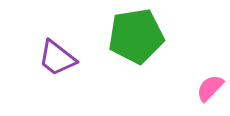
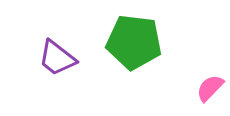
green pentagon: moved 2 px left, 6 px down; rotated 16 degrees clockwise
